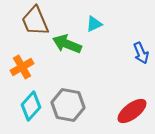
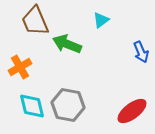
cyan triangle: moved 7 px right, 4 px up; rotated 12 degrees counterclockwise
blue arrow: moved 1 px up
orange cross: moved 2 px left
cyan diamond: moved 1 px right; rotated 56 degrees counterclockwise
